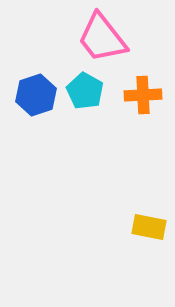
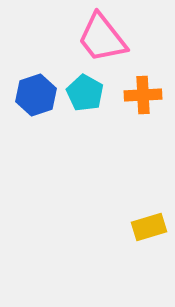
cyan pentagon: moved 2 px down
yellow rectangle: rotated 28 degrees counterclockwise
